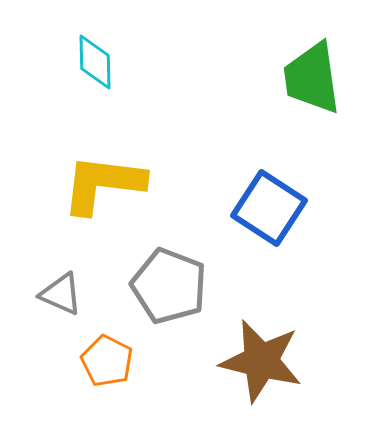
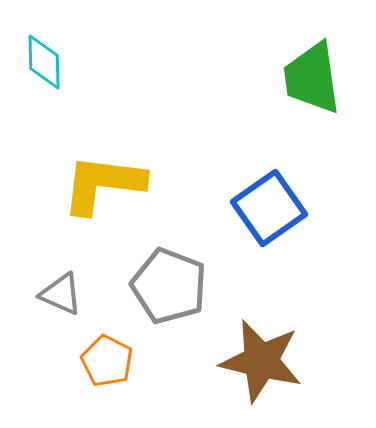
cyan diamond: moved 51 px left
blue square: rotated 22 degrees clockwise
